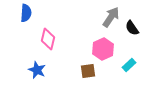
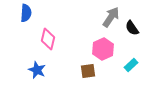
cyan rectangle: moved 2 px right
